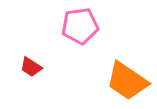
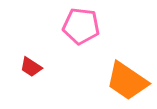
pink pentagon: moved 1 px right; rotated 15 degrees clockwise
